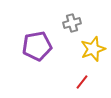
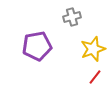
gray cross: moved 6 px up
red line: moved 13 px right, 5 px up
